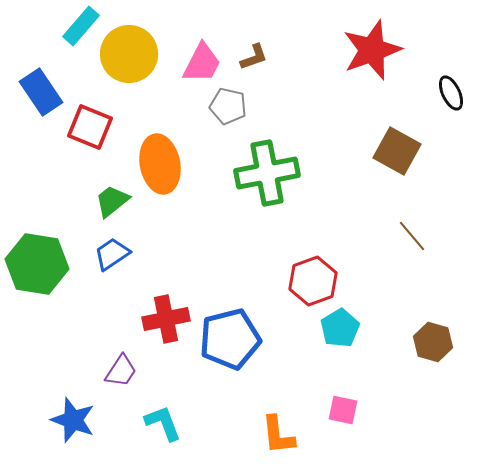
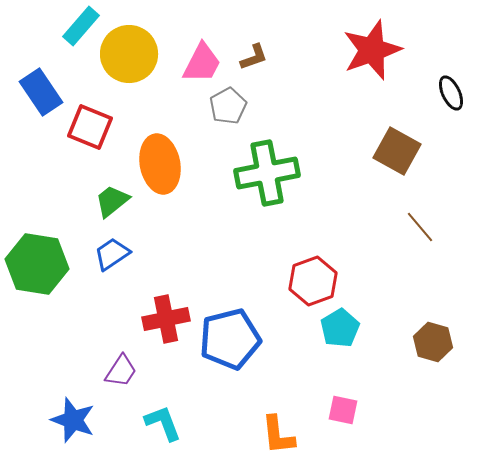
gray pentagon: rotated 30 degrees clockwise
brown line: moved 8 px right, 9 px up
